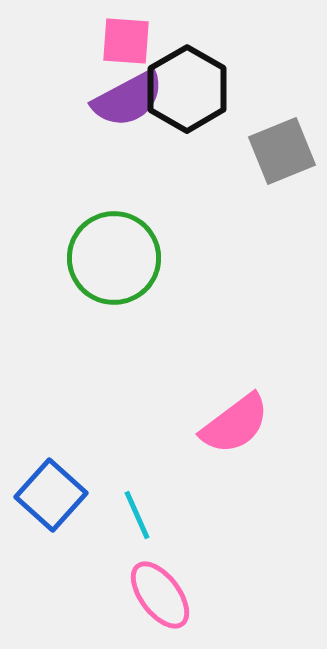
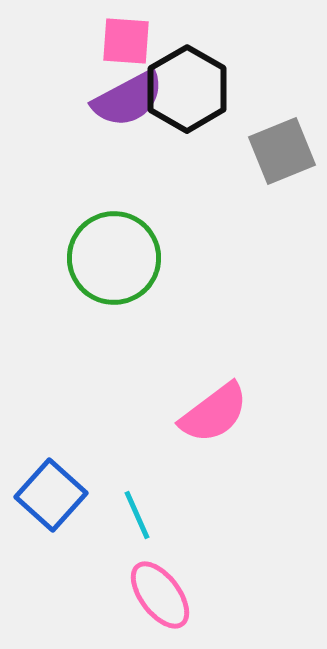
pink semicircle: moved 21 px left, 11 px up
